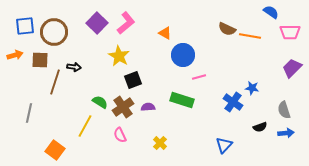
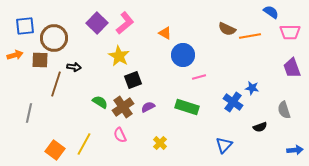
pink L-shape: moved 1 px left
brown circle: moved 6 px down
orange line: rotated 20 degrees counterclockwise
purple trapezoid: rotated 65 degrees counterclockwise
brown line: moved 1 px right, 2 px down
green rectangle: moved 5 px right, 7 px down
purple semicircle: rotated 24 degrees counterclockwise
yellow line: moved 1 px left, 18 px down
blue arrow: moved 9 px right, 17 px down
